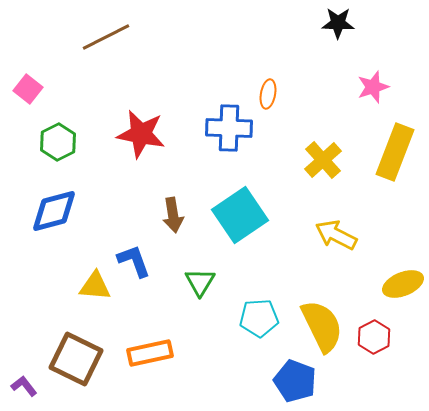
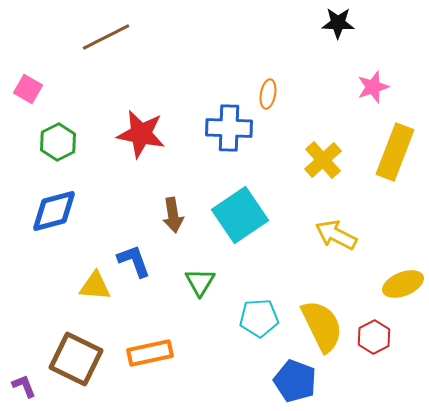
pink square: rotated 8 degrees counterclockwise
purple L-shape: rotated 16 degrees clockwise
